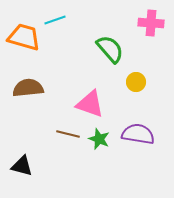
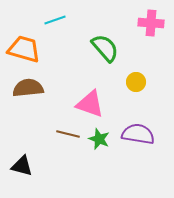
orange trapezoid: moved 12 px down
green semicircle: moved 5 px left, 1 px up
